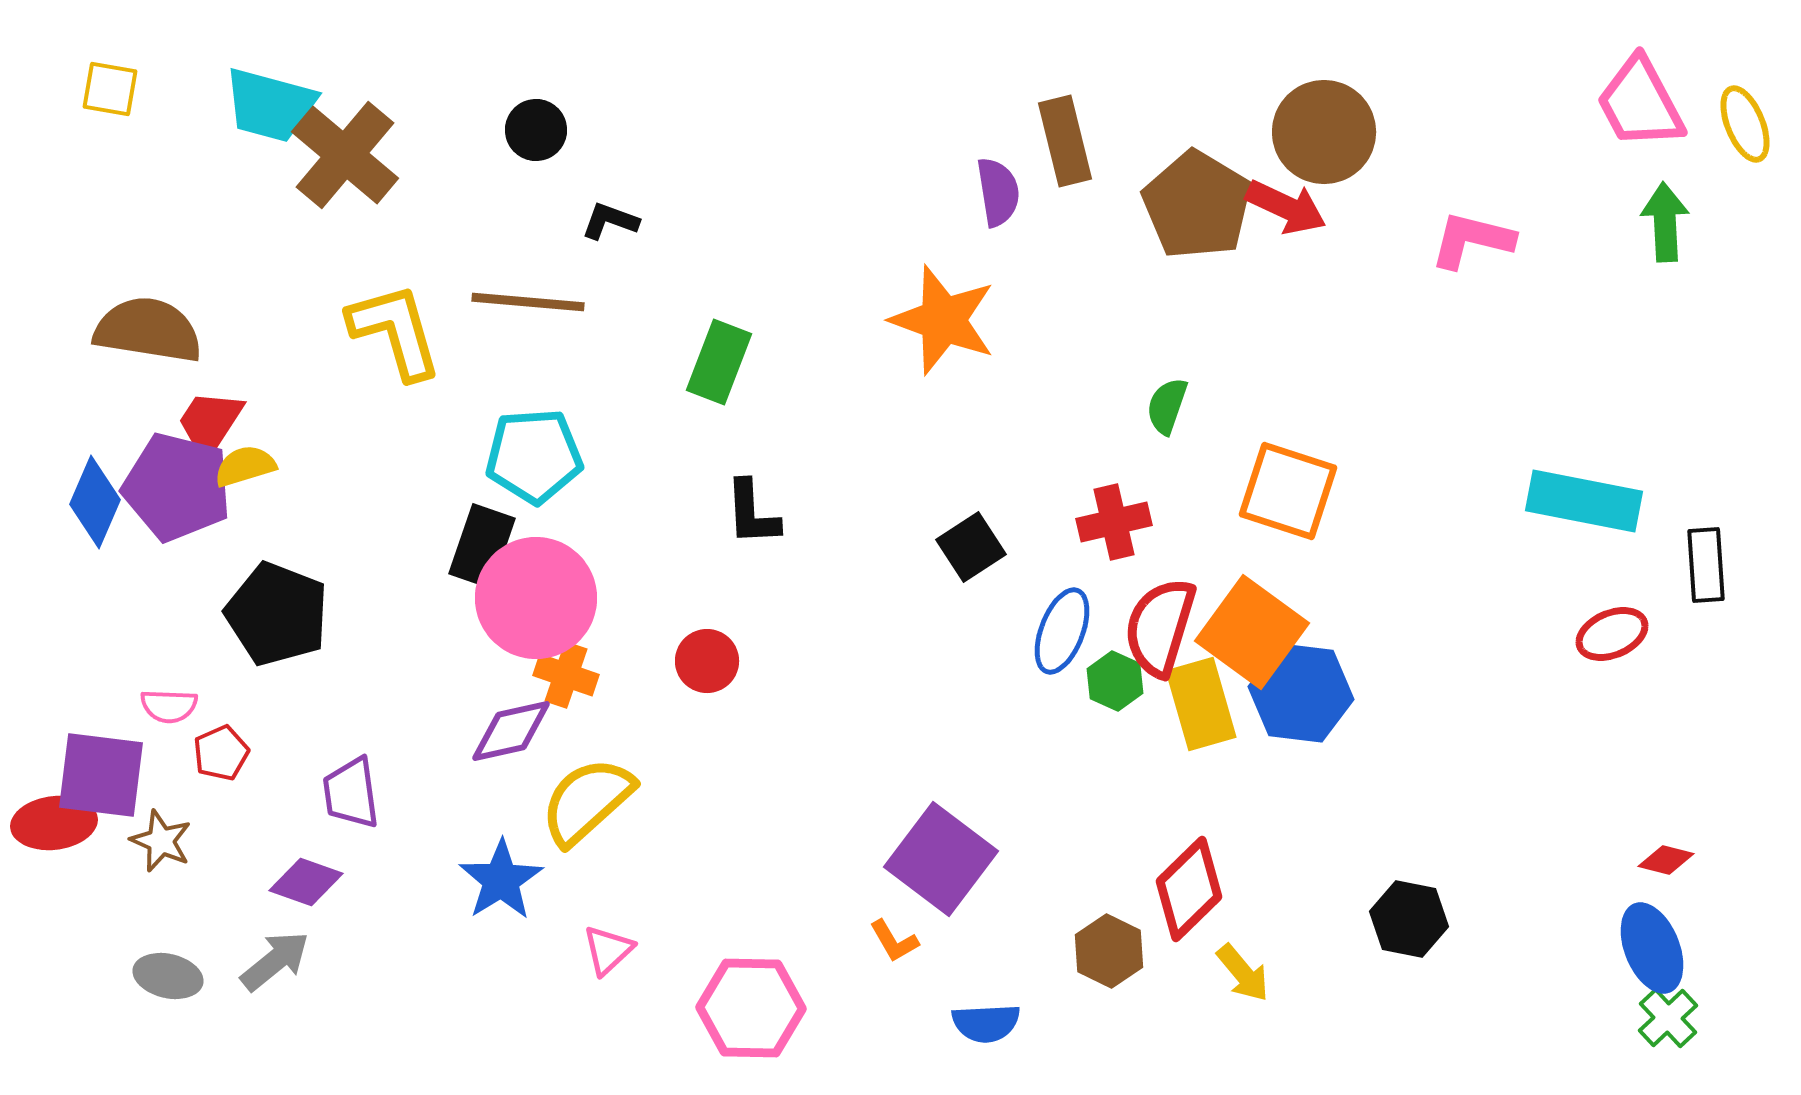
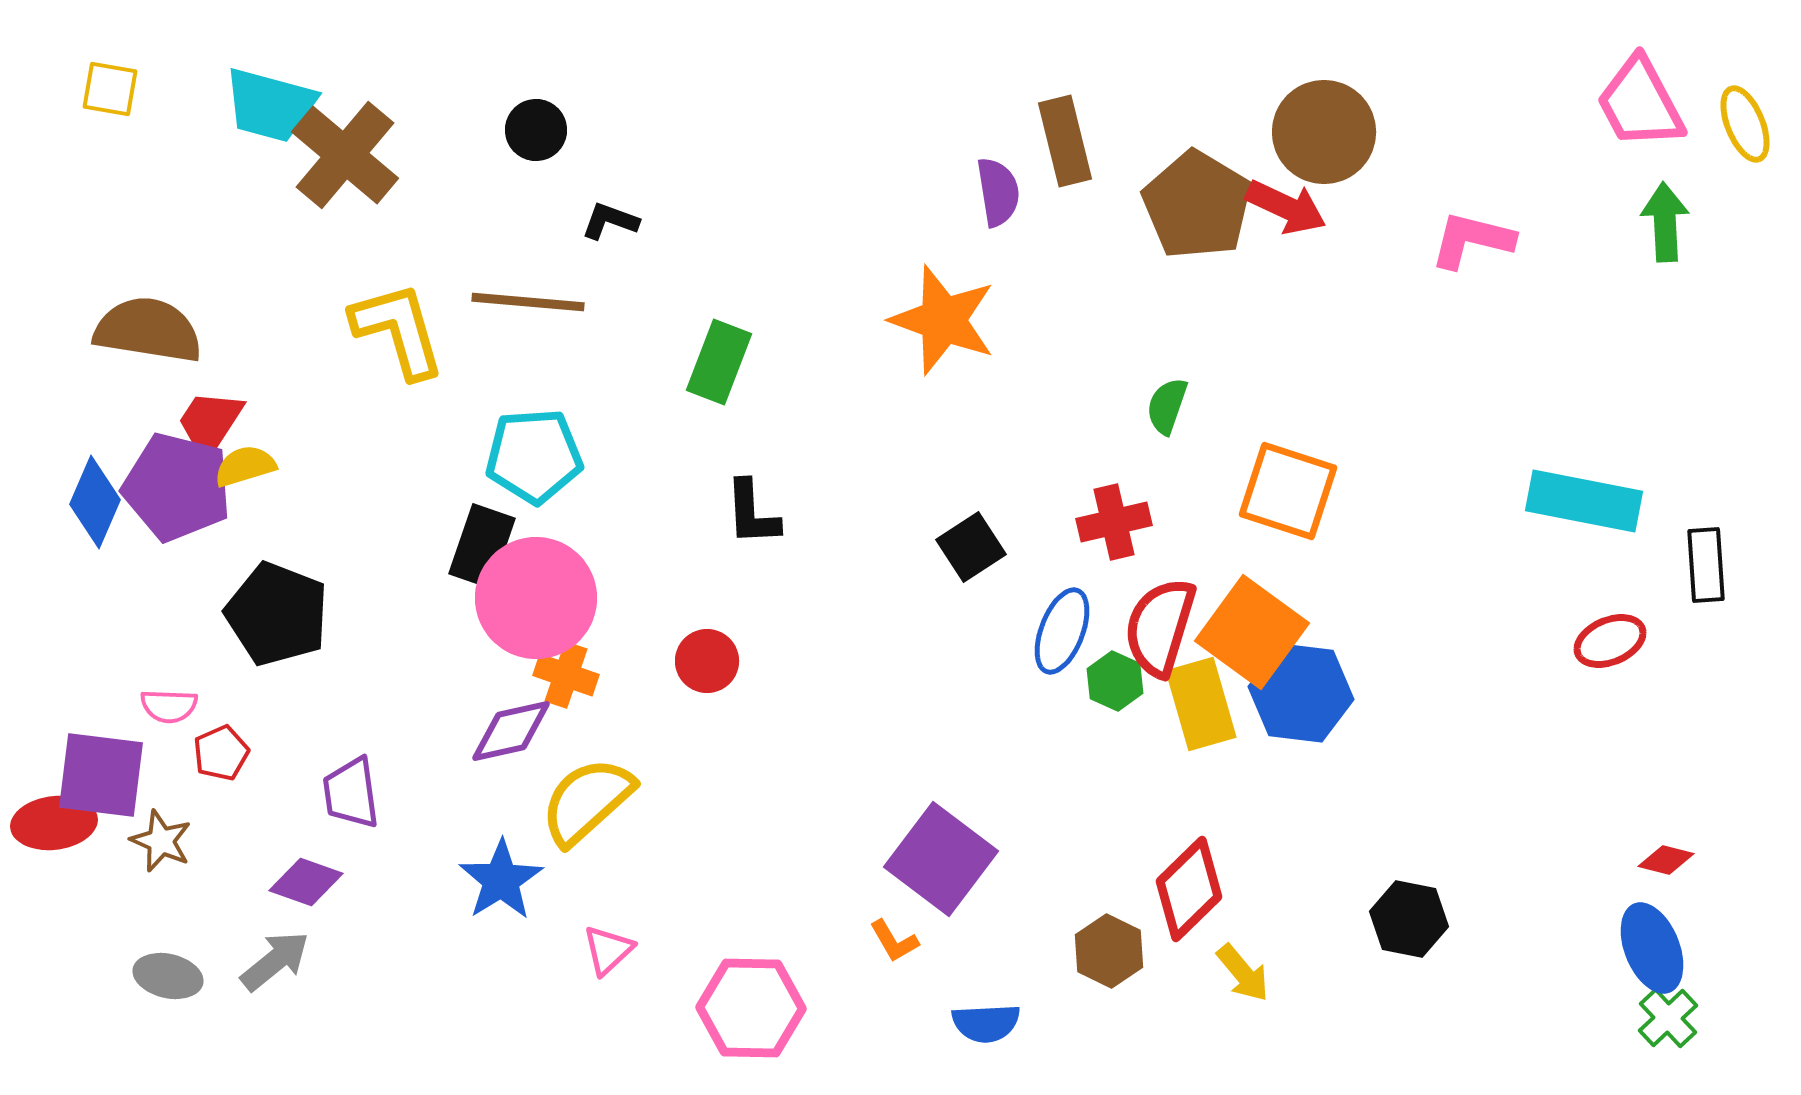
yellow L-shape at (395, 331): moved 3 px right, 1 px up
red ellipse at (1612, 634): moved 2 px left, 7 px down
